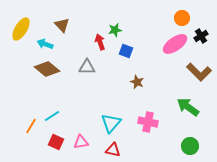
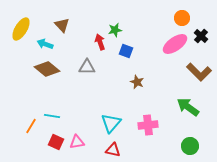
black cross: rotated 16 degrees counterclockwise
cyan line: rotated 42 degrees clockwise
pink cross: moved 3 px down; rotated 18 degrees counterclockwise
pink triangle: moved 4 px left
